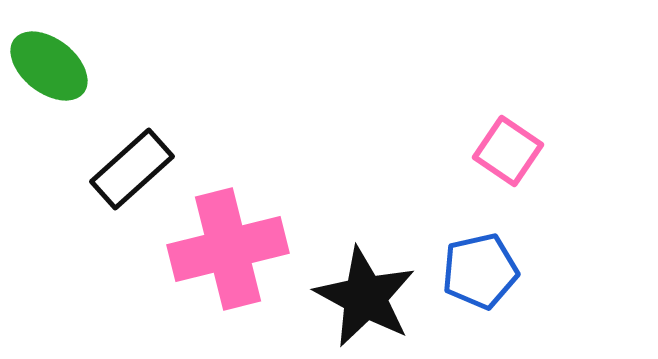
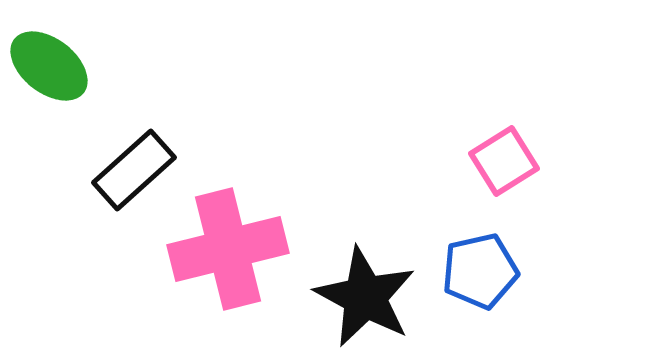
pink square: moved 4 px left, 10 px down; rotated 24 degrees clockwise
black rectangle: moved 2 px right, 1 px down
